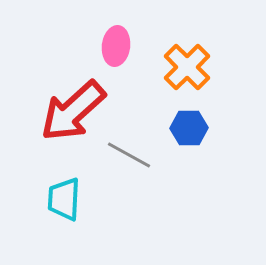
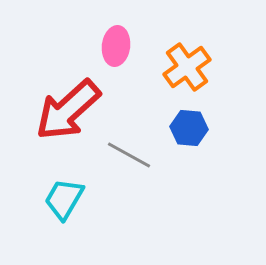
orange cross: rotated 9 degrees clockwise
red arrow: moved 5 px left, 1 px up
blue hexagon: rotated 6 degrees clockwise
cyan trapezoid: rotated 27 degrees clockwise
